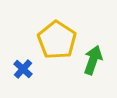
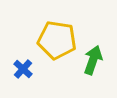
yellow pentagon: rotated 24 degrees counterclockwise
